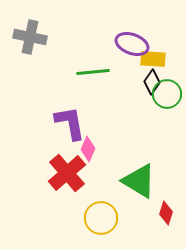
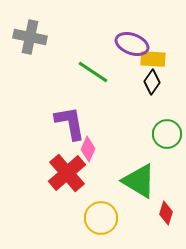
green line: rotated 40 degrees clockwise
green circle: moved 40 px down
